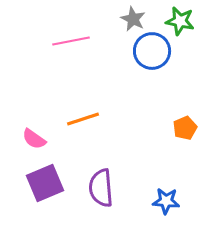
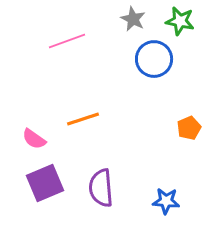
pink line: moved 4 px left; rotated 9 degrees counterclockwise
blue circle: moved 2 px right, 8 px down
orange pentagon: moved 4 px right
